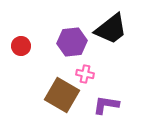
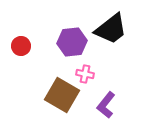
purple L-shape: rotated 60 degrees counterclockwise
